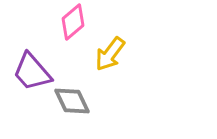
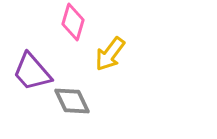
pink diamond: rotated 33 degrees counterclockwise
